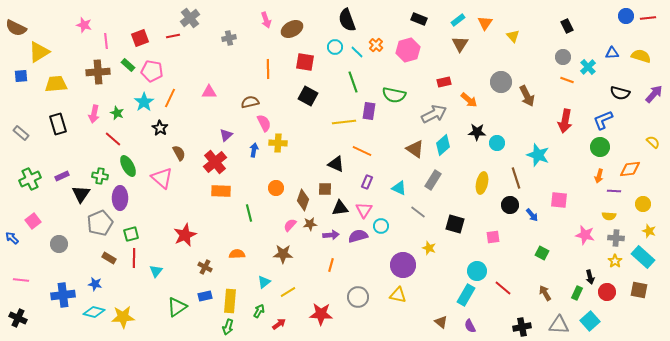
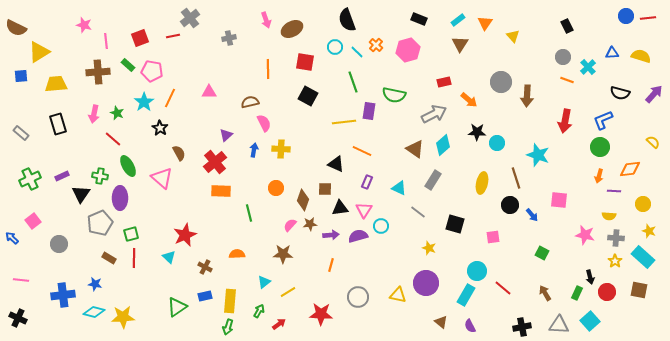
brown arrow at (527, 96): rotated 30 degrees clockwise
yellow cross at (278, 143): moved 3 px right, 6 px down
purple circle at (403, 265): moved 23 px right, 18 px down
cyan triangle at (156, 271): moved 13 px right, 14 px up; rotated 24 degrees counterclockwise
